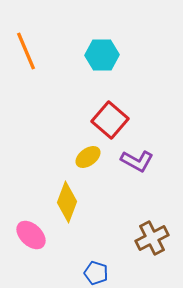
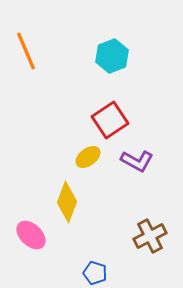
cyan hexagon: moved 10 px right, 1 px down; rotated 20 degrees counterclockwise
red square: rotated 15 degrees clockwise
brown cross: moved 2 px left, 2 px up
blue pentagon: moved 1 px left
